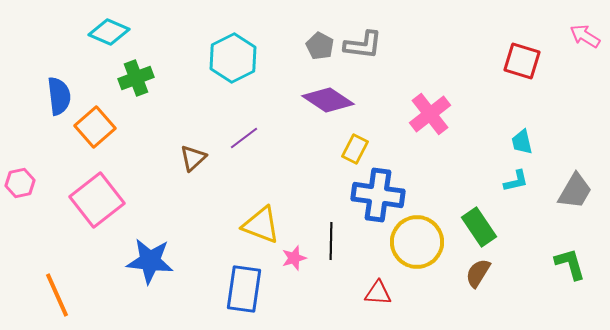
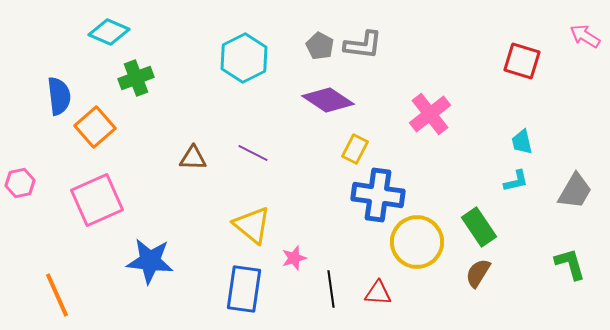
cyan hexagon: moved 11 px right
purple line: moved 9 px right, 15 px down; rotated 64 degrees clockwise
brown triangle: rotated 44 degrees clockwise
pink square: rotated 14 degrees clockwise
yellow triangle: moved 9 px left; rotated 18 degrees clockwise
black line: moved 48 px down; rotated 9 degrees counterclockwise
